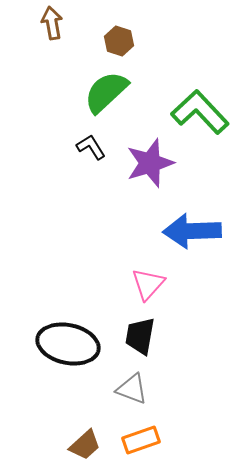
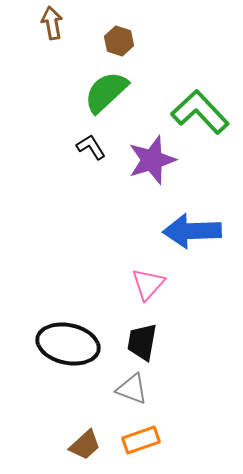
purple star: moved 2 px right, 3 px up
black trapezoid: moved 2 px right, 6 px down
